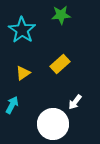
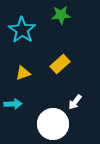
yellow triangle: rotated 14 degrees clockwise
cyan arrow: moved 1 px right, 1 px up; rotated 60 degrees clockwise
